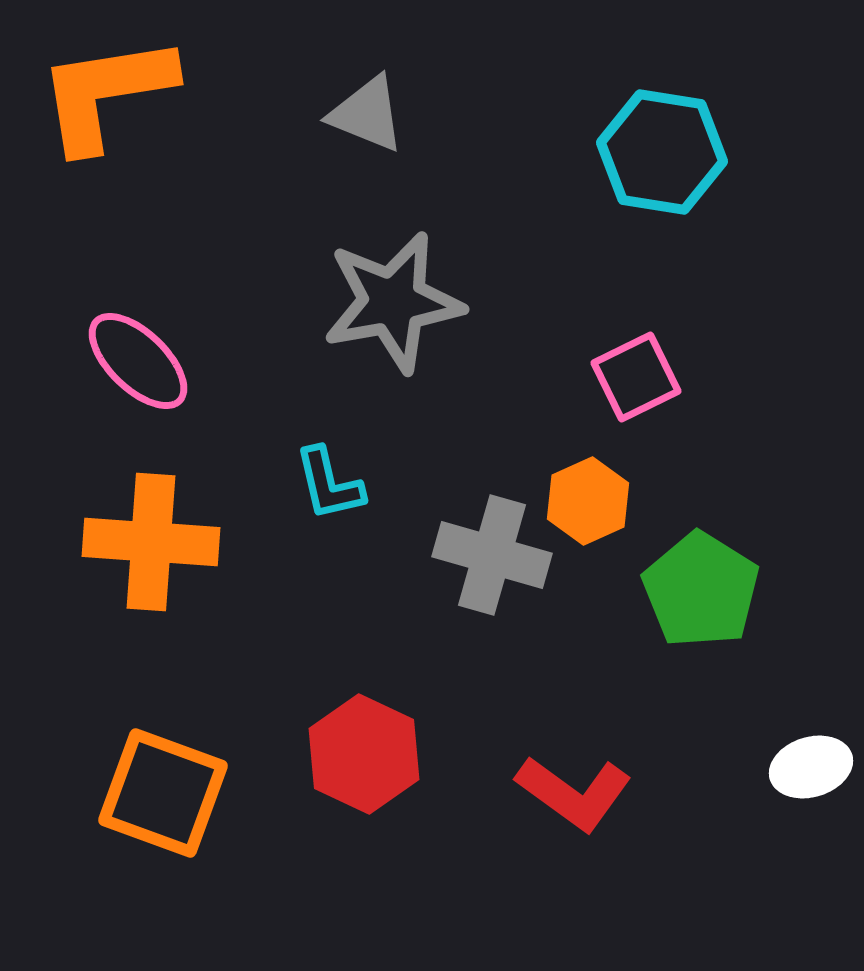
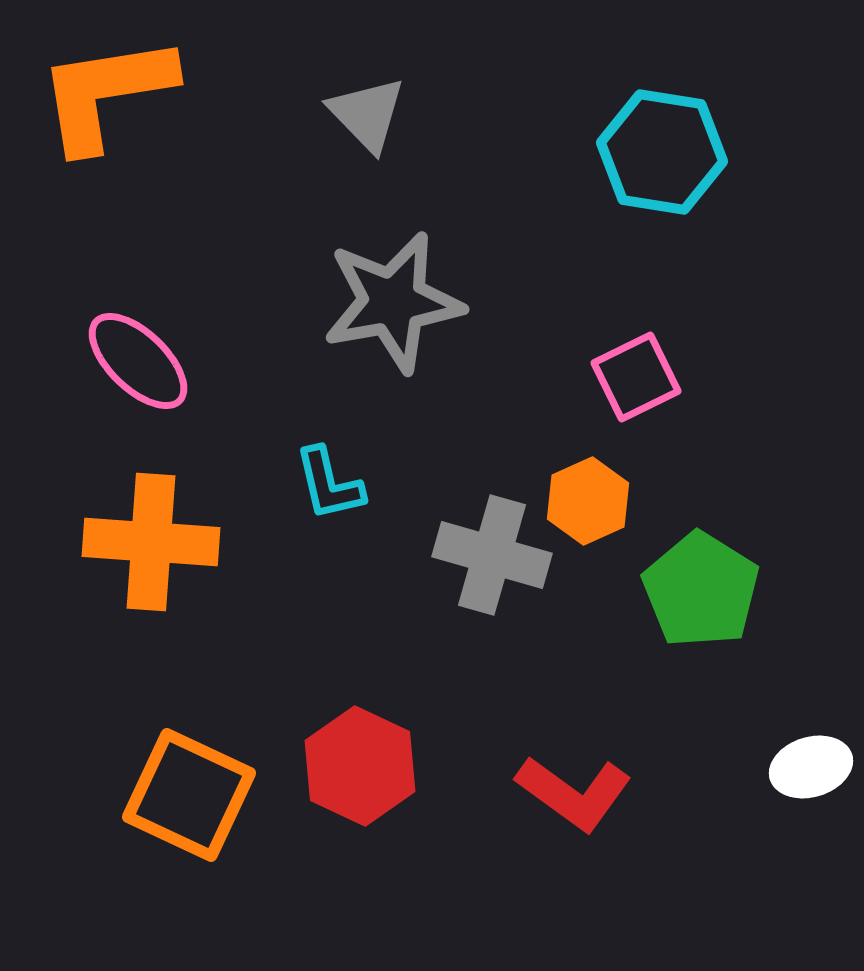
gray triangle: rotated 24 degrees clockwise
red hexagon: moved 4 px left, 12 px down
orange square: moved 26 px right, 2 px down; rotated 5 degrees clockwise
